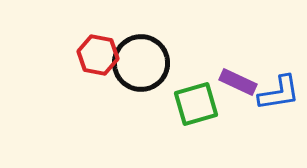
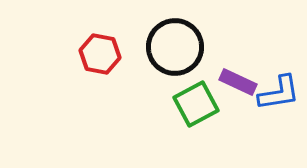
red hexagon: moved 2 px right, 1 px up
black circle: moved 34 px right, 16 px up
green square: rotated 12 degrees counterclockwise
